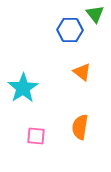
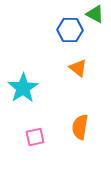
green triangle: rotated 24 degrees counterclockwise
orange triangle: moved 4 px left, 4 px up
pink square: moved 1 px left, 1 px down; rotated 18 degrees counterclockwise
